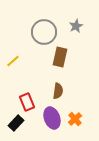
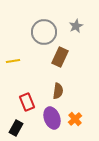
brown rectangle: rotated 12 degrees clockwise
yellow line: rotated 32 degrees clockwise
black rectangle: moved 5 px down; rotated 14 degrees counterclockwise
